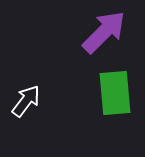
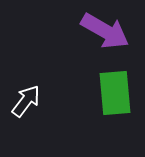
purple arrow: moved 1 px right, 1 px up; rotated 75 degrees clockwise
